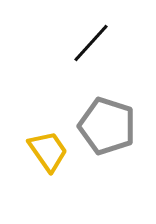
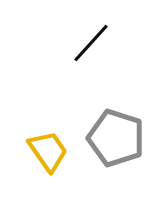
gray pentagon: moved 9 px right, 12 px down
